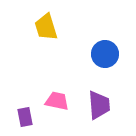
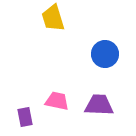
yellow trapezoid: moved 7 px right, 9 px up
purple trapezoid: rotated 84 degrees counterclockwise
